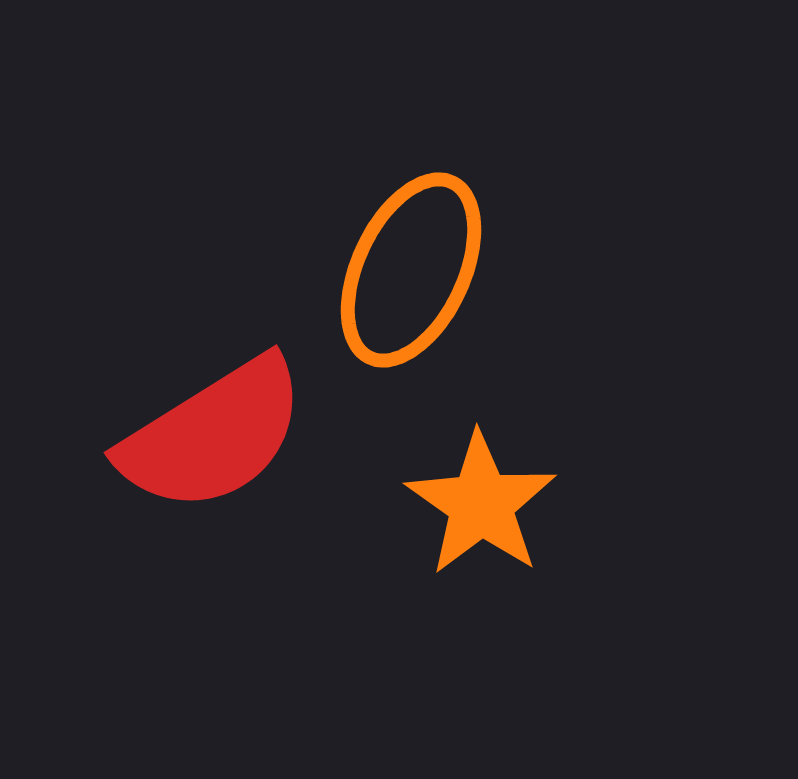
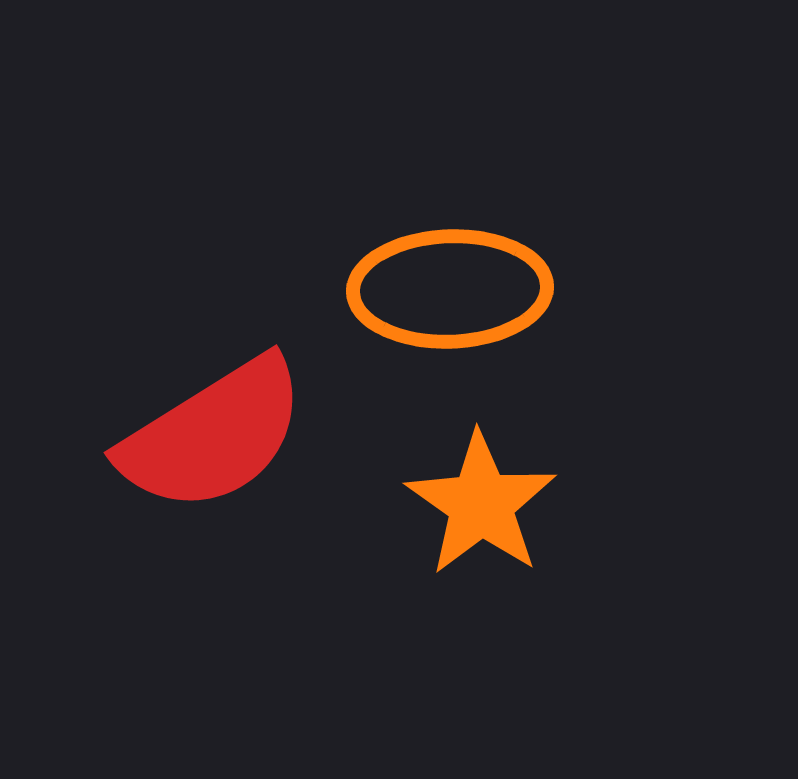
orange ellipse: moved 39 px right, 19 px down; rotated 63 degrees clockwise
